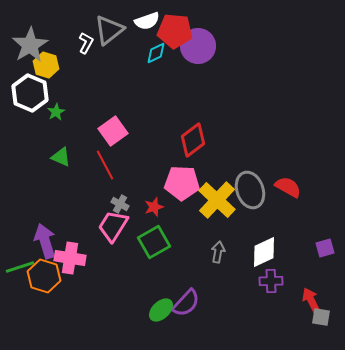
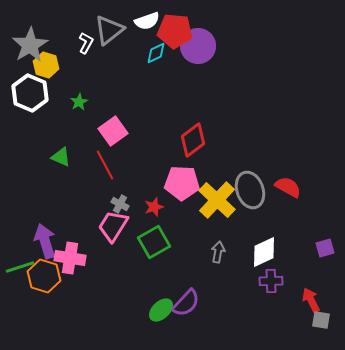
green star: moved 23 px right, 10 px up
gray square: moved 3 px down
